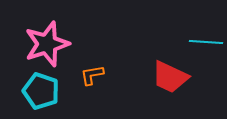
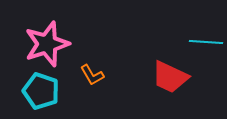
orange L-shape: rotated 110 degrees counterclockwise
